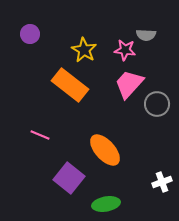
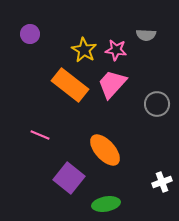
pink star: moved 9 px left
pink trapezoid: moved 17 px left
